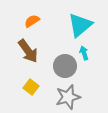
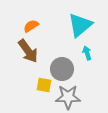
orange semicircle: moved 1 px left, 5 px down
cyan arrow: moved 3 px right
gray circle: moved 3 px left, 3 px down
yellow square: moved 13 px right, 2 px up; rotated 28 degrees counterclockwise
gray star: rotated 15 degrees clockwise
